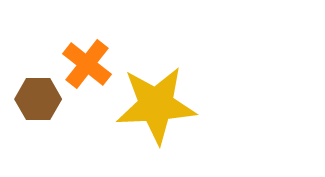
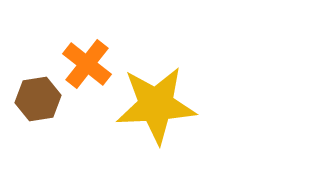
brown hexagon: rotated 9 degrees counterclockwise
